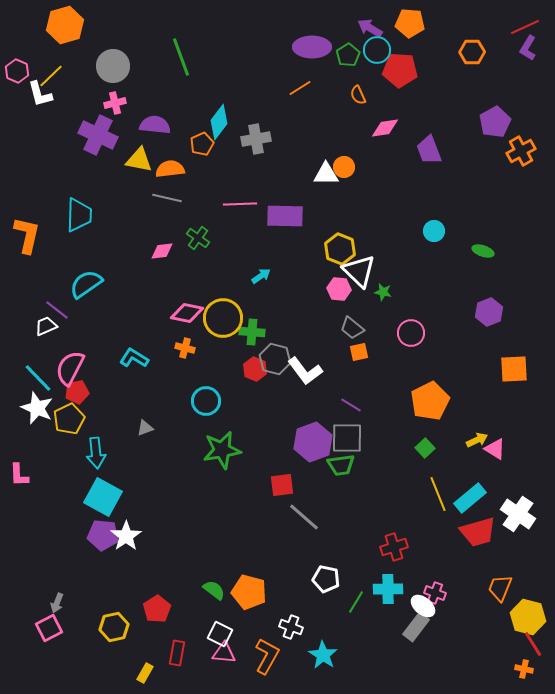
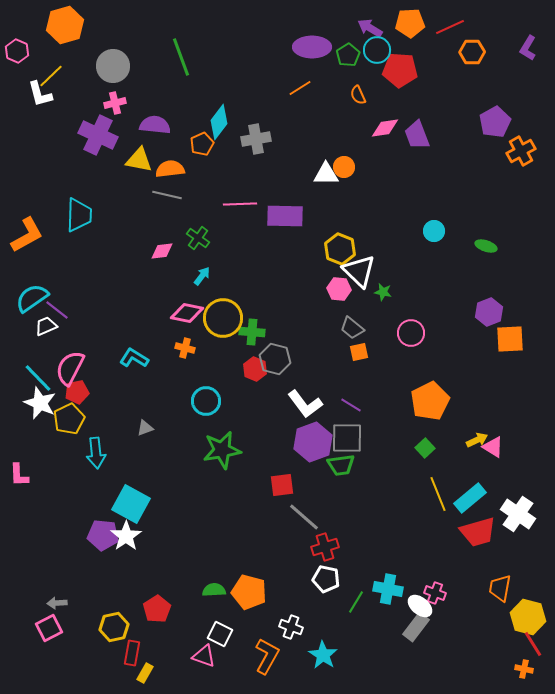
orange pentagon at (410, 23): rotated 8 degrees counterclockwise
red line at (525, 27): moved 75 px left
pink hexagon at (17, 71): moved 20 px up
purple trapezoid at (429, 150): moved 12 px left, 15 px up
gray line at (167, 198): moved 3 px up
orange L-shape at (27, 235): rotated 48 degrees clockwise
green ellipse at (483, 251): moved 3 px right, 5 px up
cyan arrow at (261, 276): moved 59 px left; rotated 18 degrees counterclockwise
cyan semicircle at (86, 284): moved 54 px left, 14 px down
orange square at (514, 369): moved 4 px left, 30 px up
white L-shape at (305, 371): moved 33 px down
white star at (37, 408): moved 3 px right, 5 px up
pink triangle at (495, 449): moved 2 px left, 2 px up
cyan square at (103, 497): moved 28 px right, 7 px down
red cross at (394, 547): moved 69 px left
orange trapezoid at (500, 588): rotated 12 degrees counterclockwise
cyan cross at (388, 589): rotated 12 degrees clockwise
green semicircle at (214, 590): rotated 40 degrees counterclockwise
gray arrow at (57, 603): rotated 66 degrees clockwise
white ellipse at (423, 606): moved 3 px left
red rectangle at (177, 653): moved 45 px left
pink triangle at (224, 653): moved 20 px left, 3 px down; rotated 15 degrees clockwise
